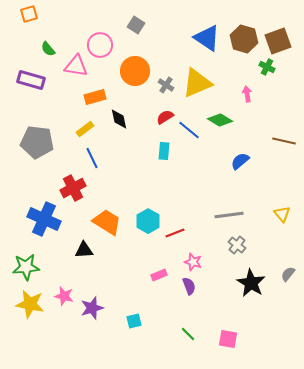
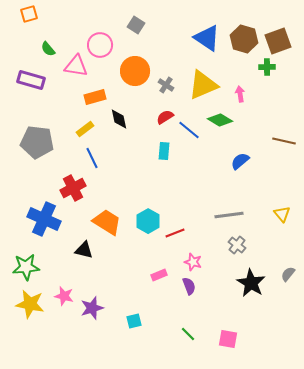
green cross at (267, 67): rotated 28 degrees counterclockwise
yellow triangle at (197, 83): moved 6 px right, 2 px down
pink arrow at (247, 94): moved 7 px left
black triangle at (84, 250): rotated 18 degrees clockwise
